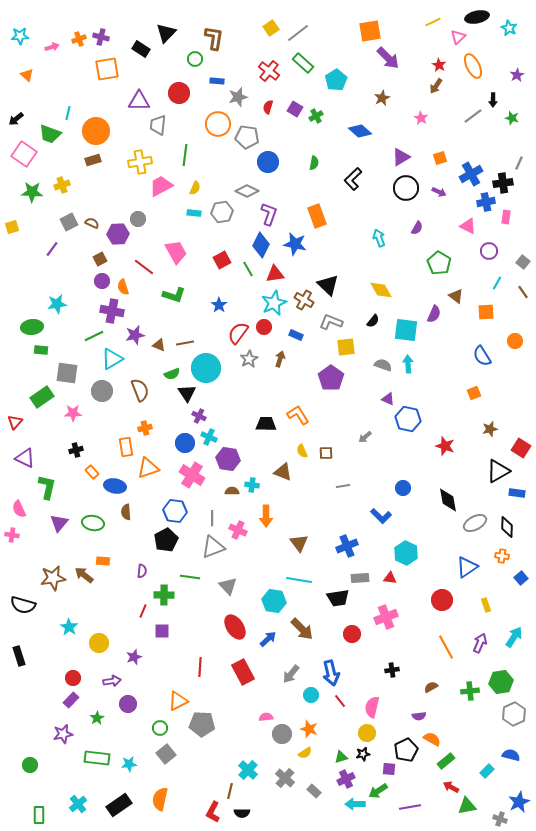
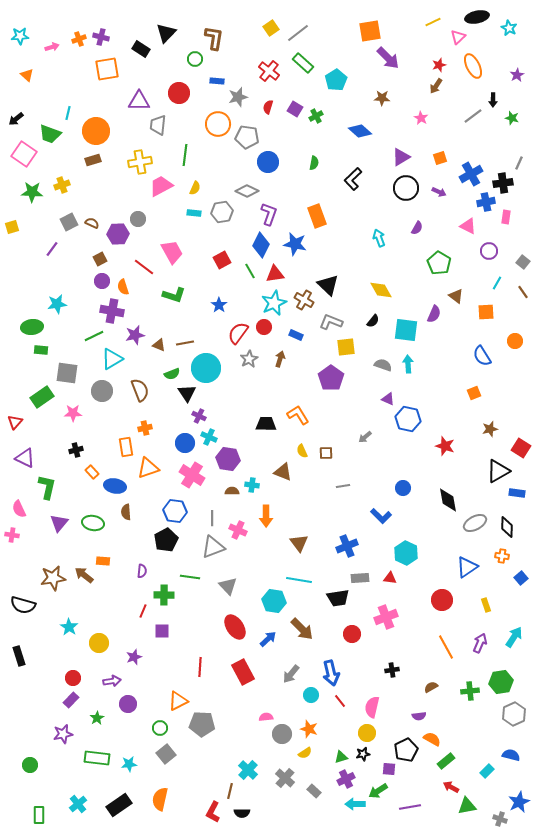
red star at (439, 65): rotated 24 degrees clockwise
brown star at (382, 98): rotated 28 degrees clockwise
pink trapezoid at (176, 252): moved 4 px left
green line at (248, 269): moved 2 px right, 2 px down
